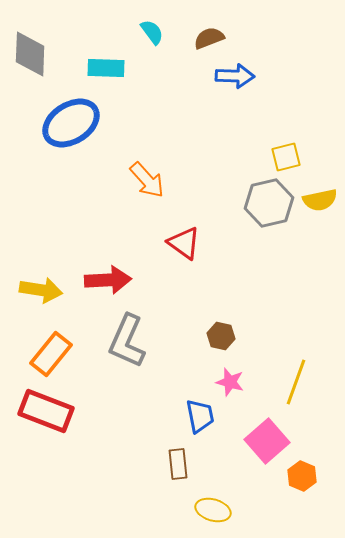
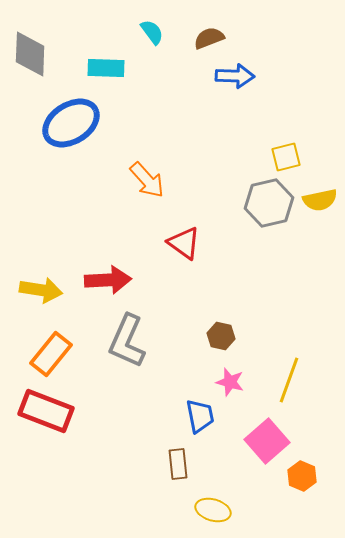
yellow line: moved 7 px left, 2 px up
